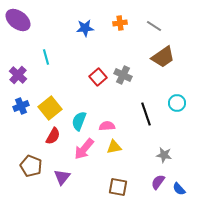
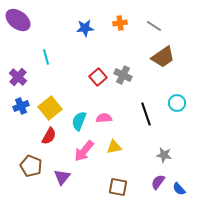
purple cross: moved 2 px down
pink semicircle: moved 3 px left, 8 px up
red semicircle: moved 4 px left
pink arrow: moved 2 px down
